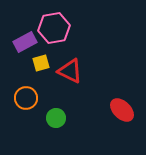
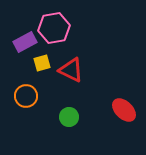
yellow square: moved 1 px right
red triangle: moved 1 px right, 1 px up
orange circle: moved 2 px up
red ellipse: moved 2 px right
green circle: moved 13 px right, 1 px up
